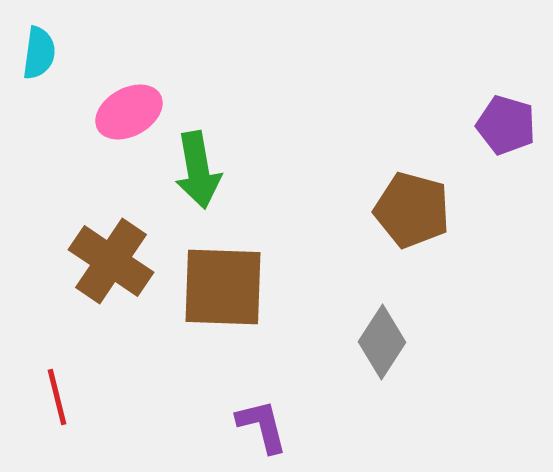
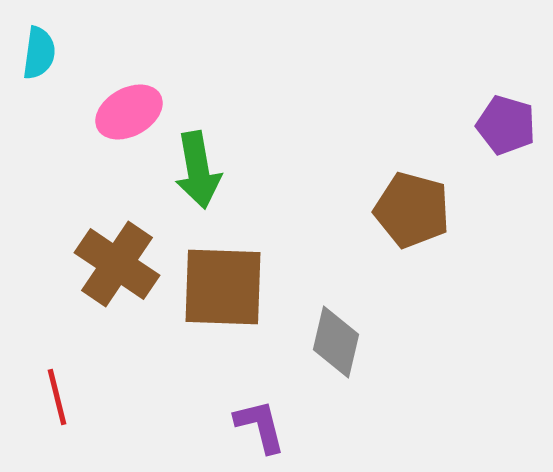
brown cross: moved 6 px right, 3 px down
gray diamond: moved 46 px left; rotated 20 degrees counterclockwise
purple L-shape: moved 2 px left
